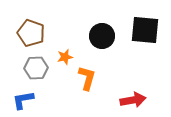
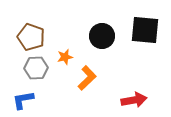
brown pentagon: moved 4 px down
orange L-shape: rotated 30 degrees clockwise
red arrow: moved 1 px right
